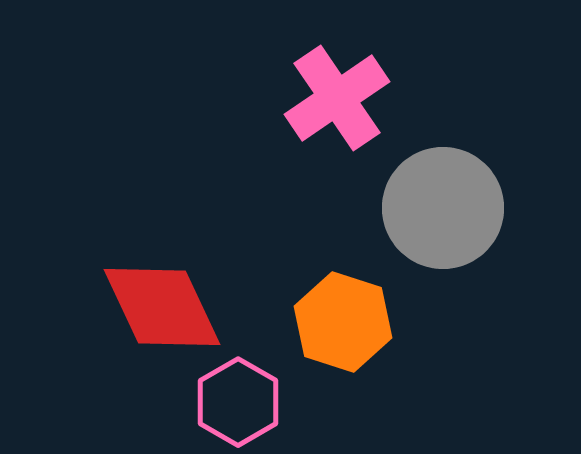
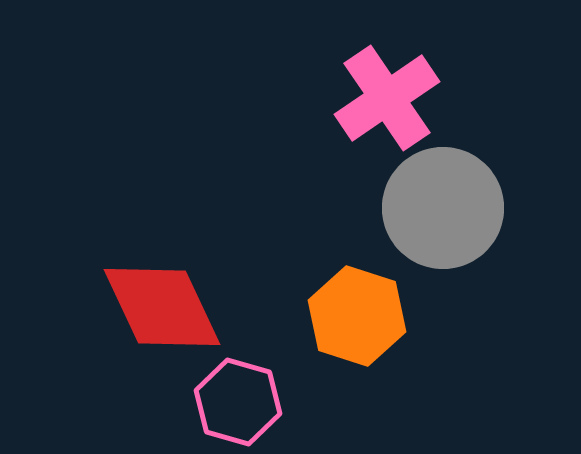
pink cross: moved 50 px right
orange hexagon: moved 14 px right, 6 px up
pink hexagon: rotated 14 degrees counterclockwise
